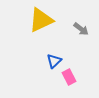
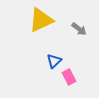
gray arrow: moved 2 px left
